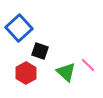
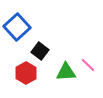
blue square: moved 2 px left, 1 px up
black square: rotated 18 degrees clockwise
green triangle: rotated 45 degrees counterclockwise
